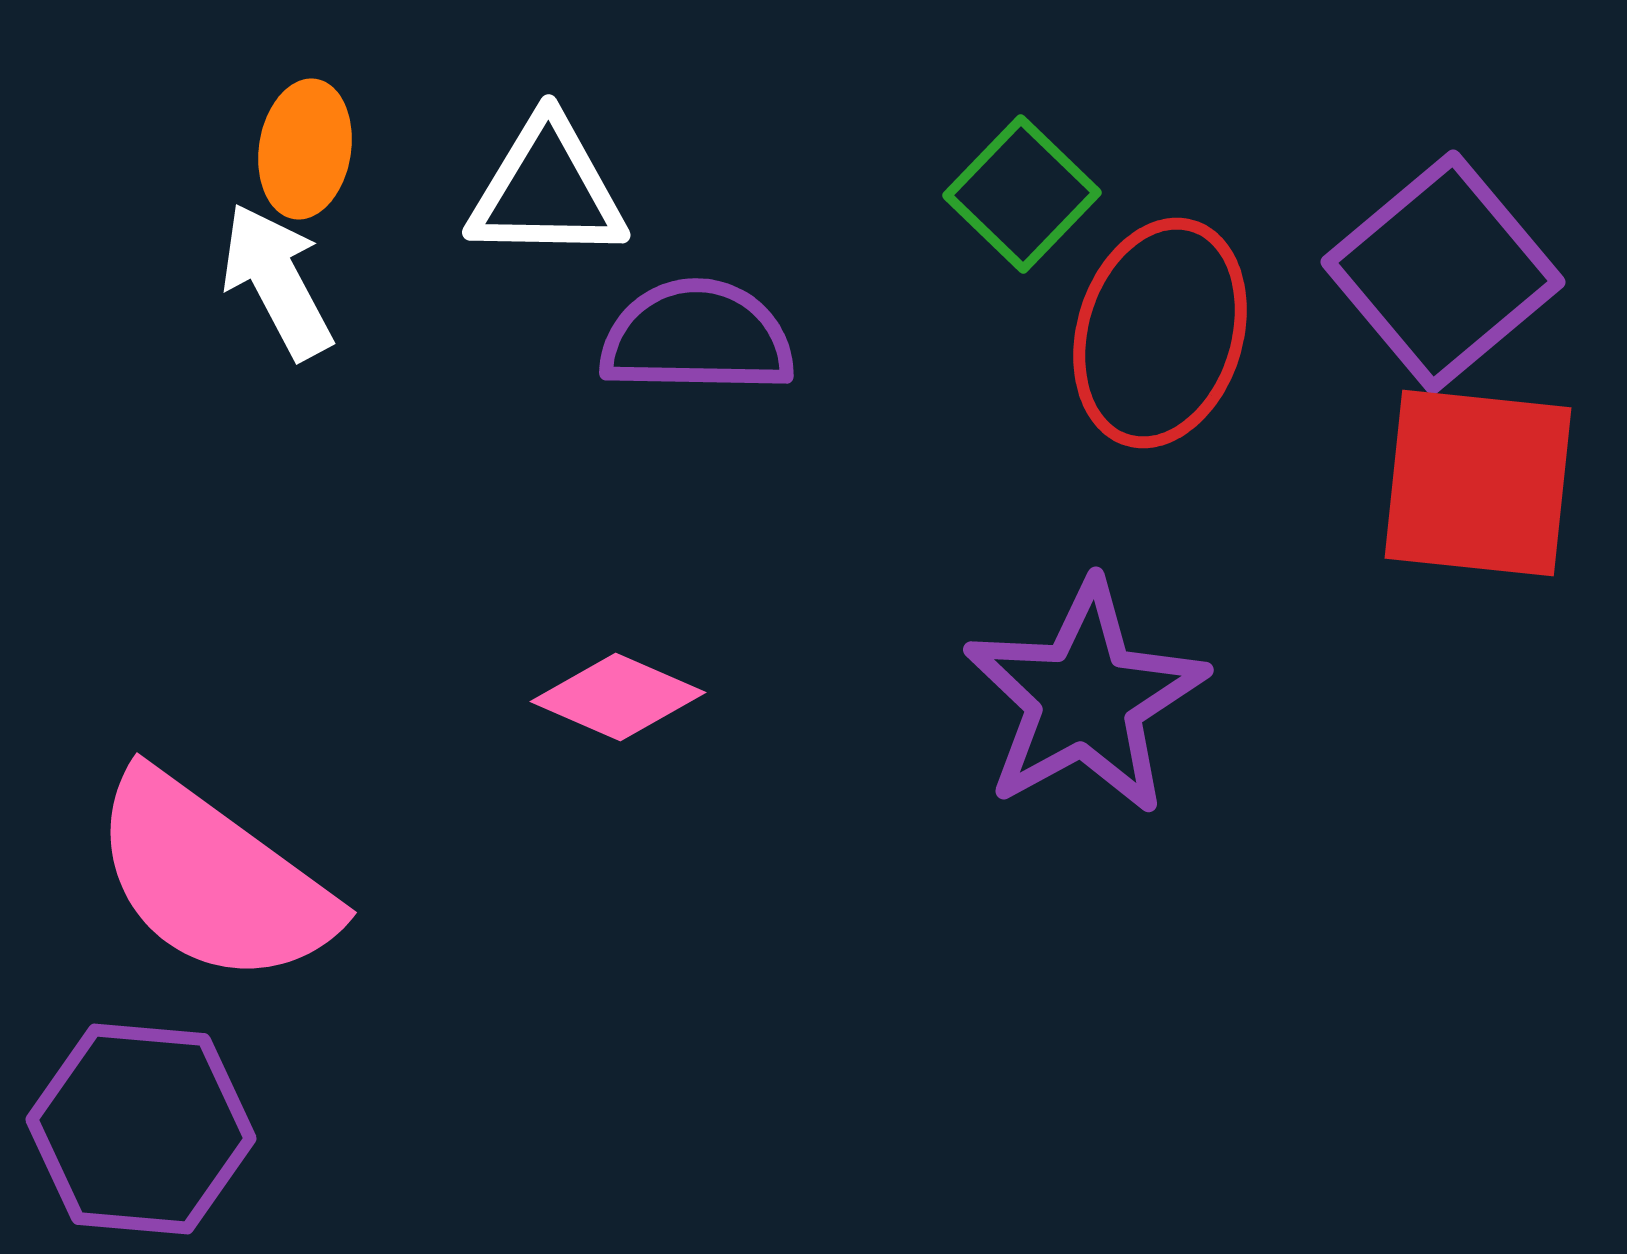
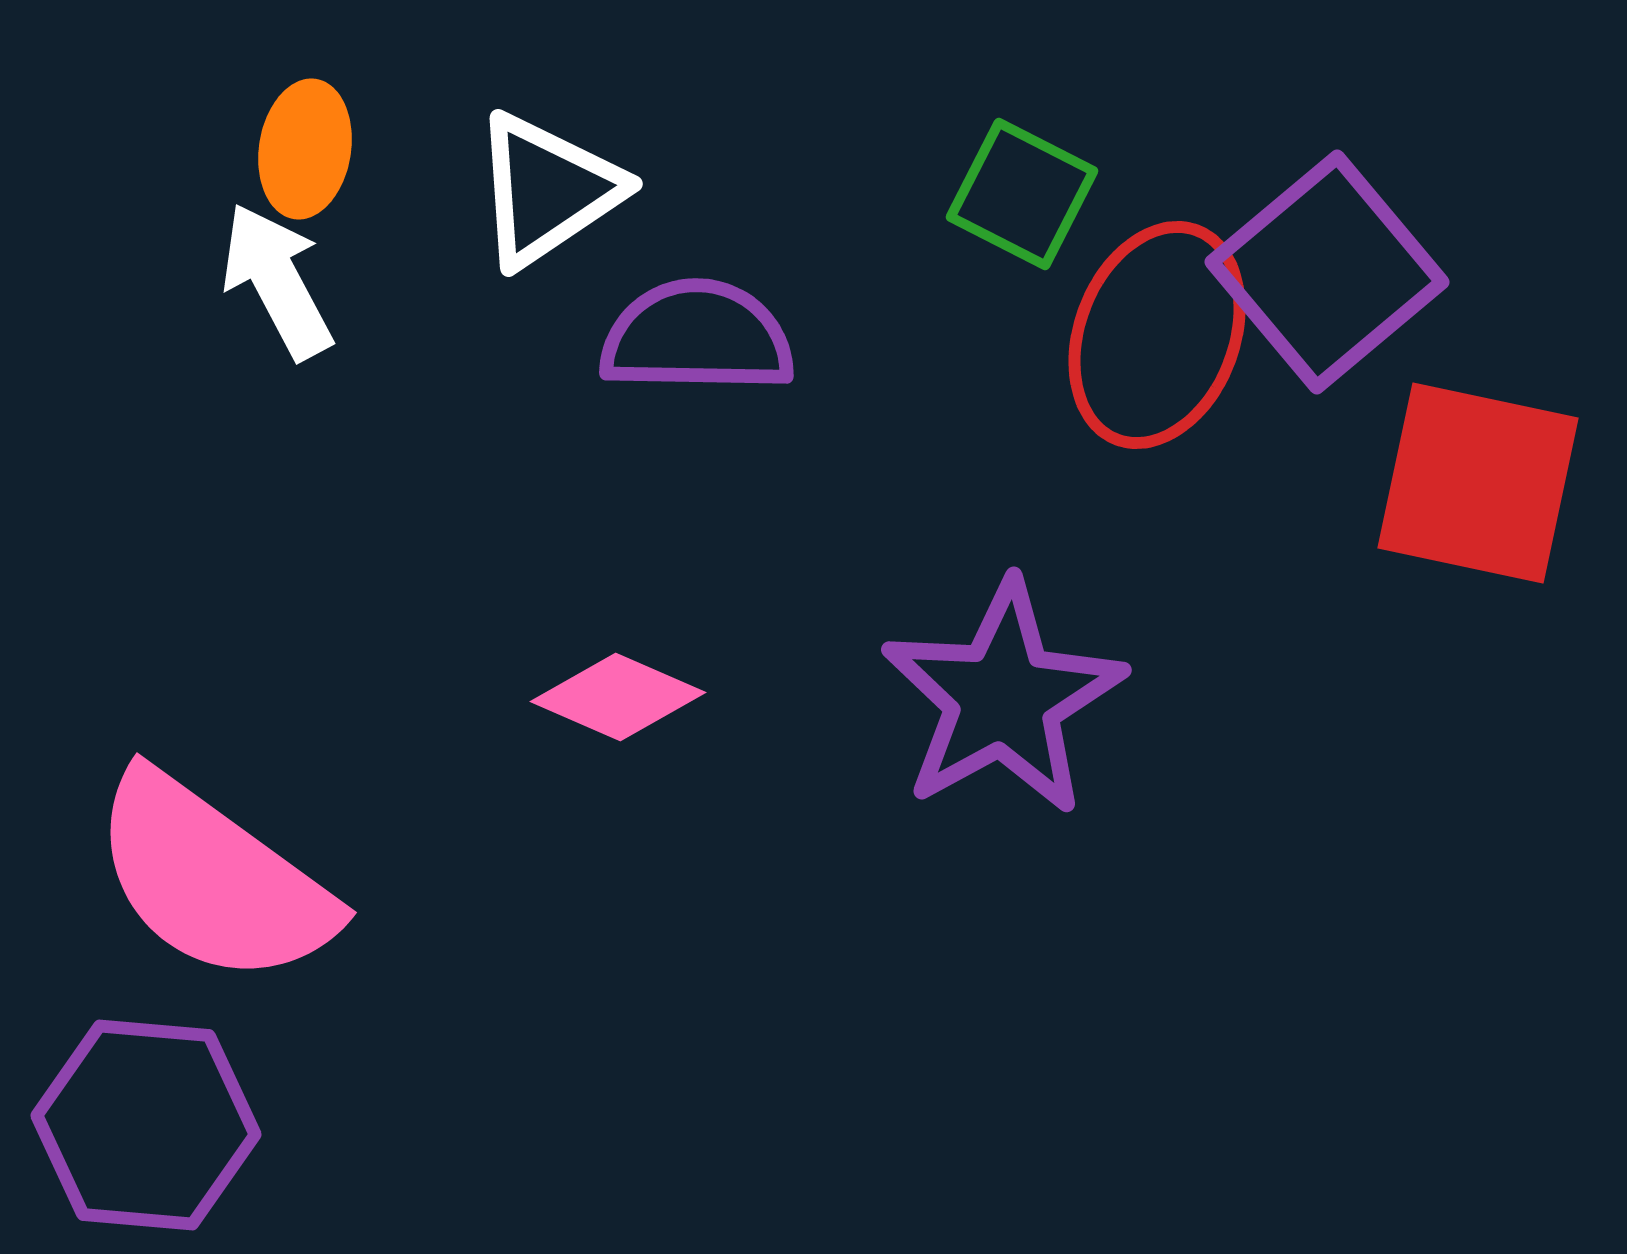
white triangle: rotated 35 degrees counterclockwise
green square: rotated 17 degrees counterclockwise
purple square: moved 116 px left
red ellipse: moved 3 px left, 2 px down; rotated 4 degrees clockwise
red square: rotated 6 degrees clockwise
purple star: moved 82 px left
purple hexagon: moved 5 px right, 4 px up
